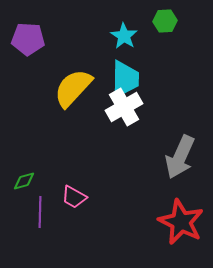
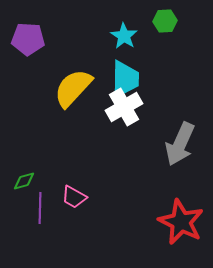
gray arrow: moved 13 px up
purple line: moved 4 px up
